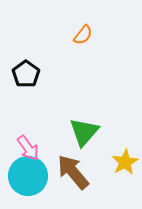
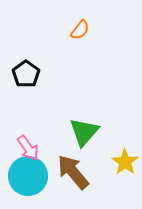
orange semicircle: moved 3 px left, 5 px up
yellow star: rotated 8 degrees counterclockwise
